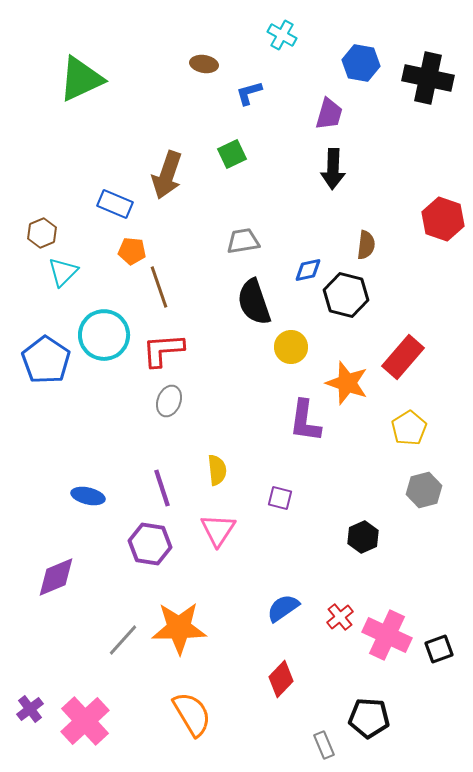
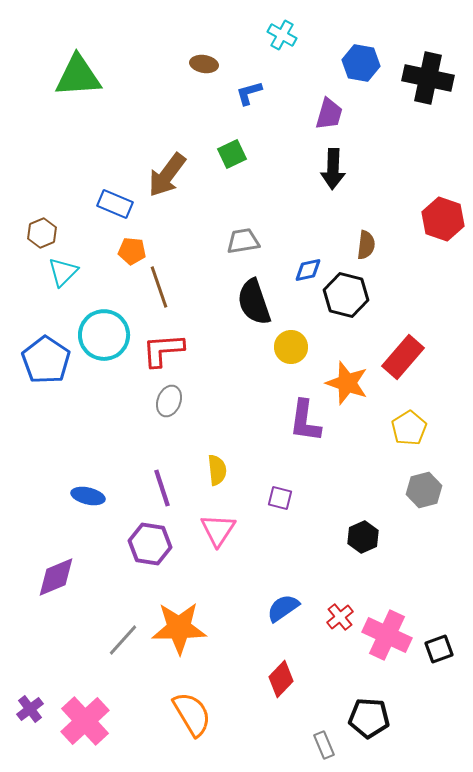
green triangle at (81, 79): moved 3 px left, 3 px up; rotated 21 degrees clockwise
brown arrow at (167, 175): rotated 18 degrees clockwise
